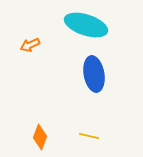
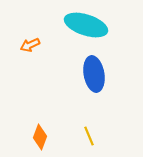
yellow line: rotated 54 degrees clockwise
